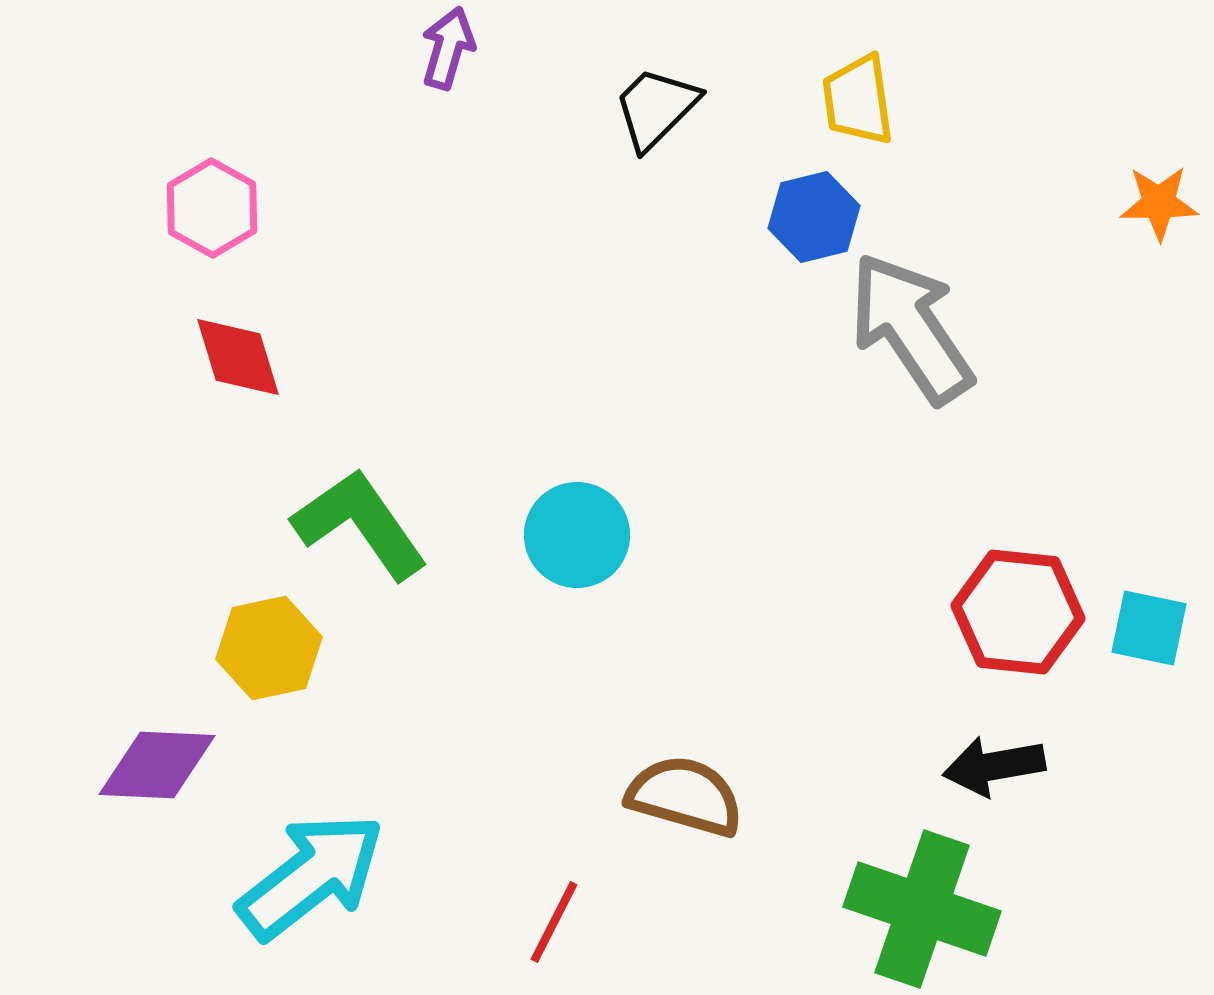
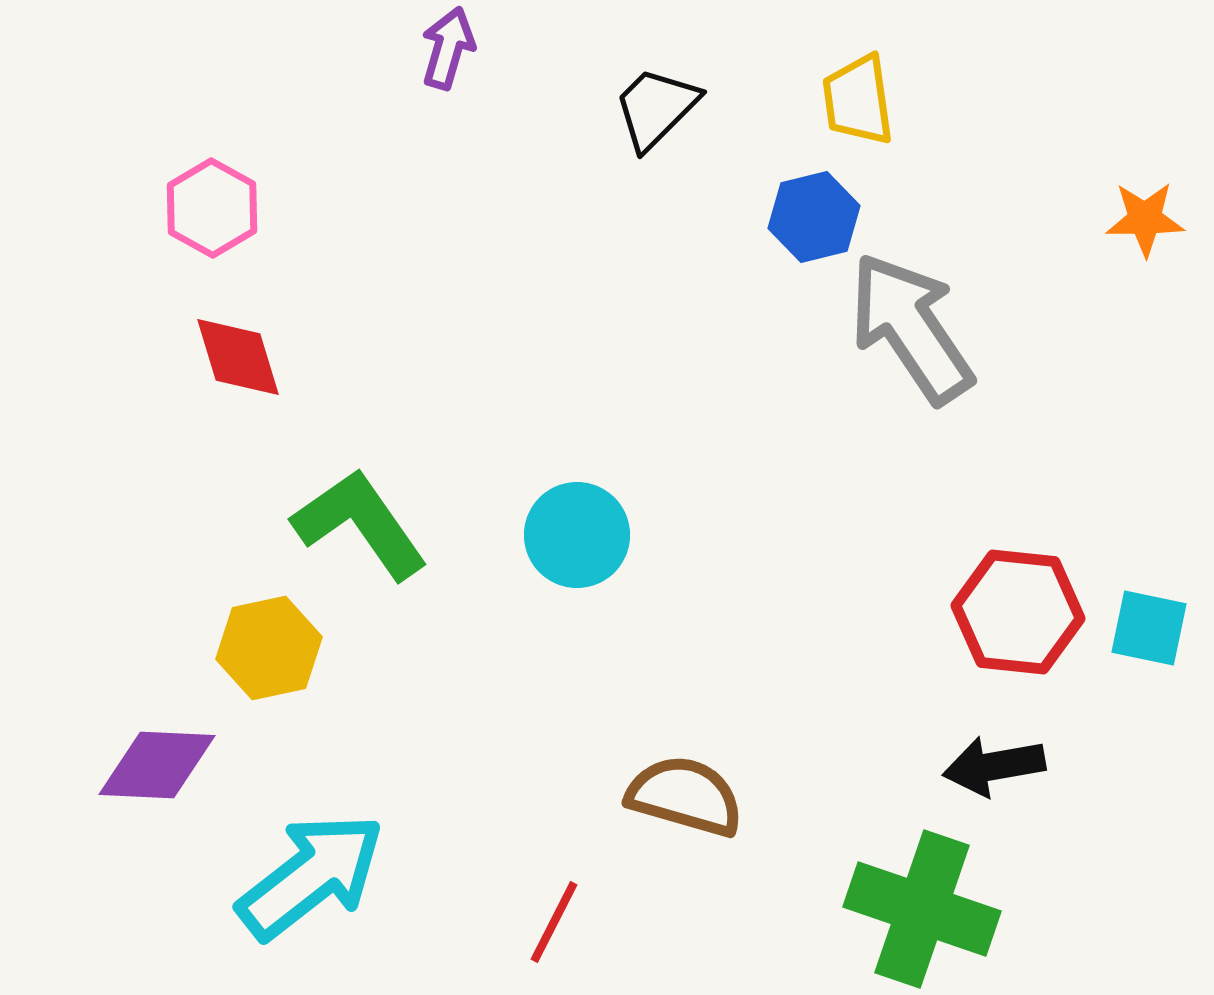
orange star: moved 14 px left, 16 px down
